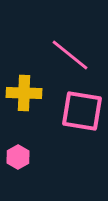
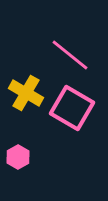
yellow cross: moved 2 px right; rotated 28 degrees clockwise
pink square: moved 10 px left, 3 px up; rotated 21 degrees clockwise
